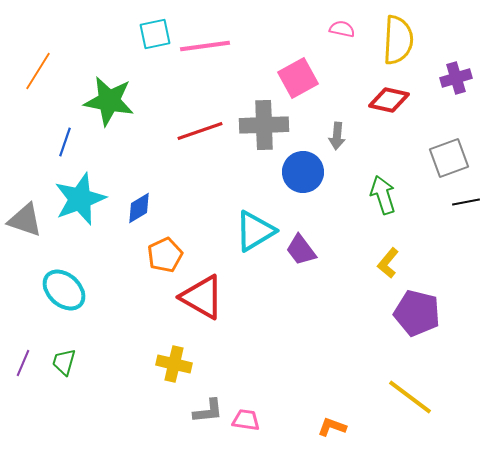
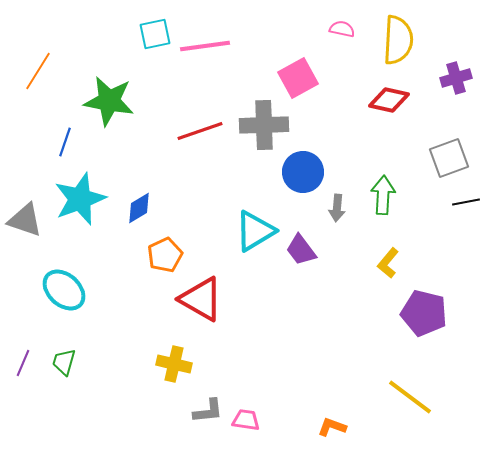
gray arrow: moved 72 px down
green arrow: rotated 21 degrees clockwise
red triangle: moved 1 px left, 2 px down
purple pentagon: moved 7 px right
